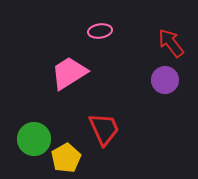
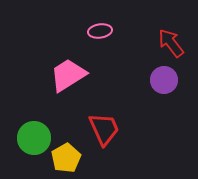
pink trapezoid: moved 1 px left, 2 px down
purple circle: moved 1 px left
green circle: moved 1 px up
